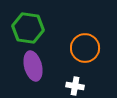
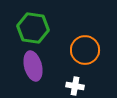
green hexagon: moved 5 px right
orange circle: moved 2 px down
